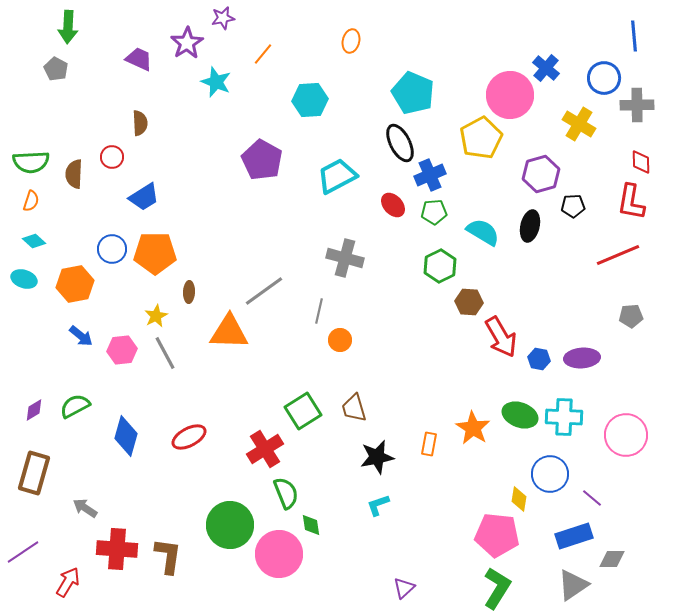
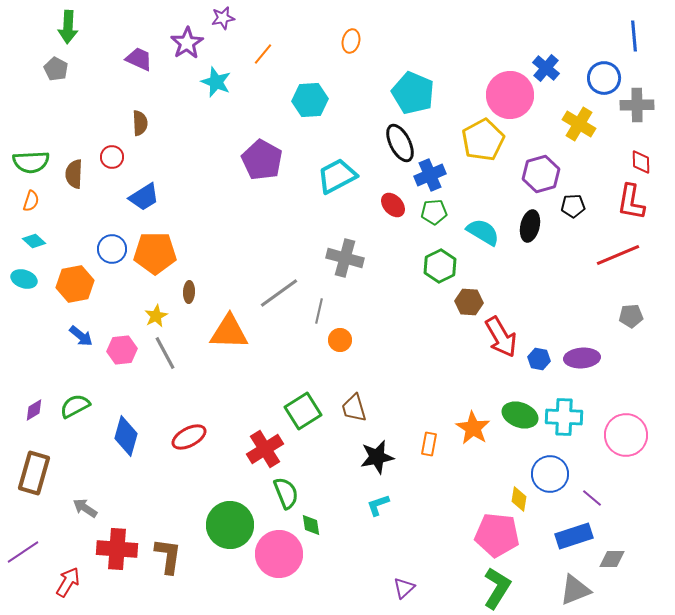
yellow pentagon at (481, 138): moved 2 px right, 2 px down
gray line at (264, 291): moved 15 px right, 2 px down
gray triangle at (573, 585): moved 2 px right, 5 px down; rotated 12 degrees clockwise
